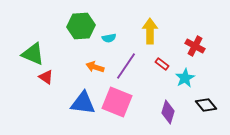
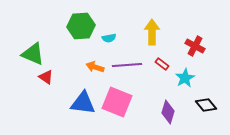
yellow arrow: moved 2 px right, 1 px down
purple line: moved 1 px right, 1 px up; rotated 52 degrees clockwise
